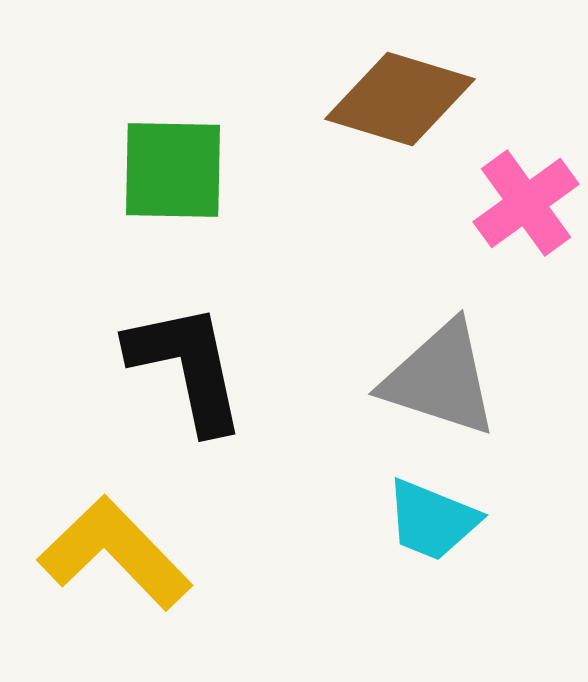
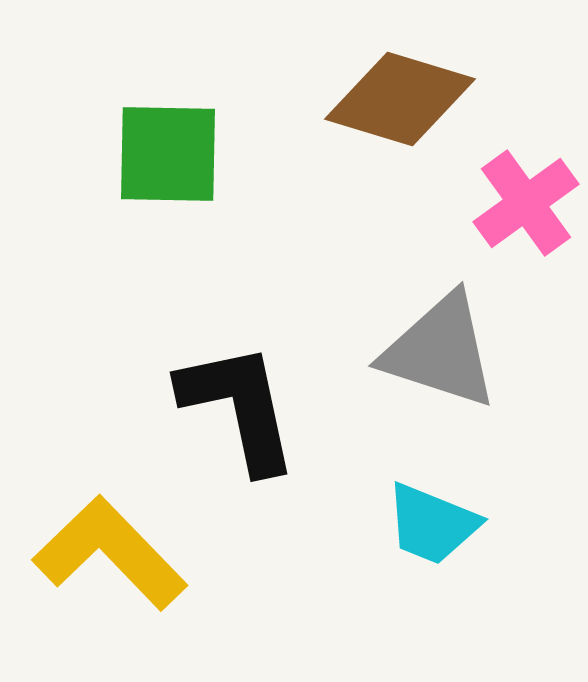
green square: moved 5 px left, 16 px up
black L-shape: moved 52 px right, 40 px down
gray triangle: moved 28 px up
cyan trapezoid: moved 4 px down
yellow L-shape: moved 5 px left
